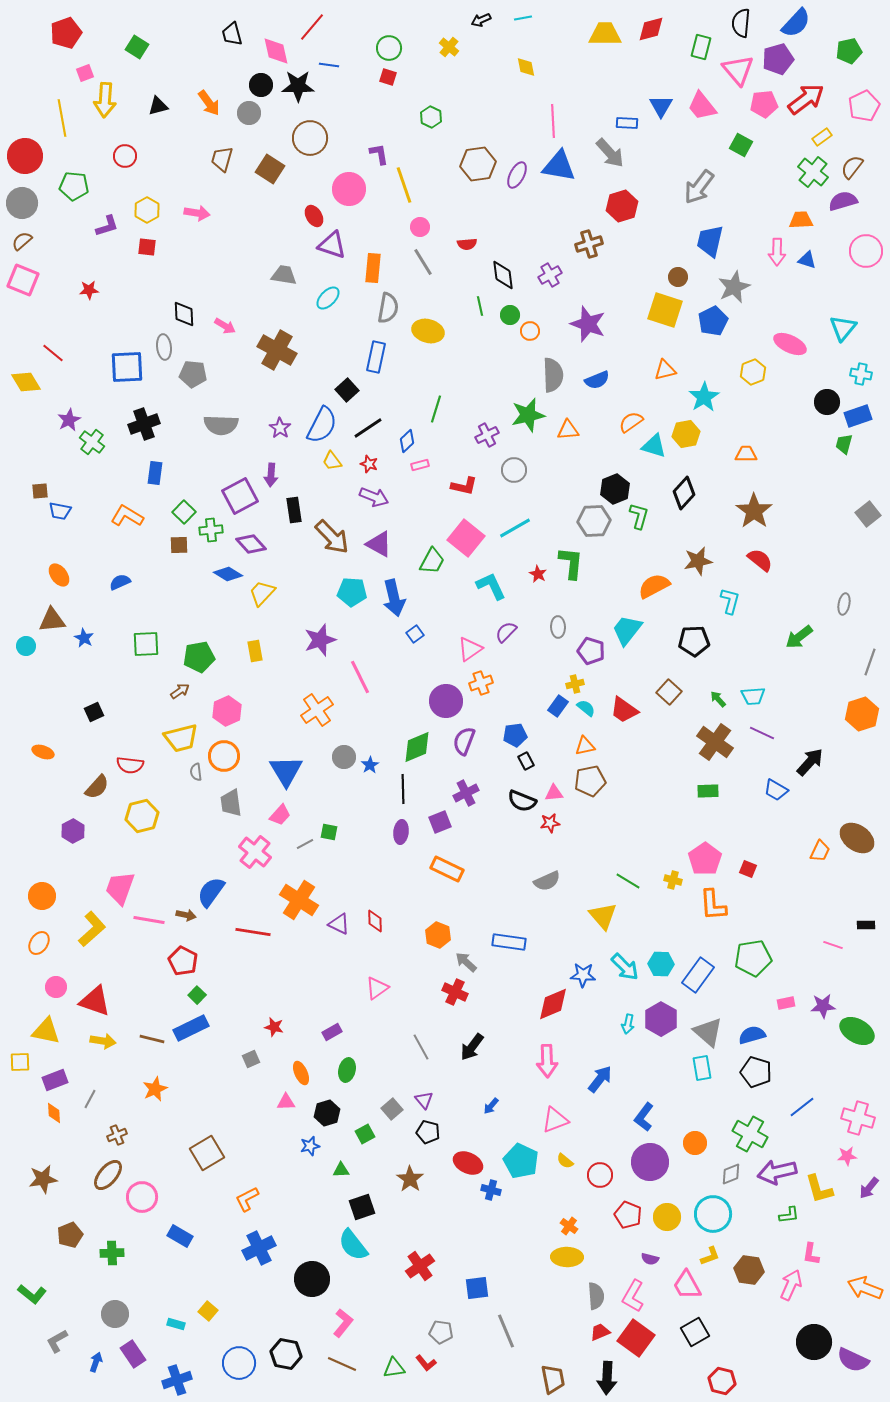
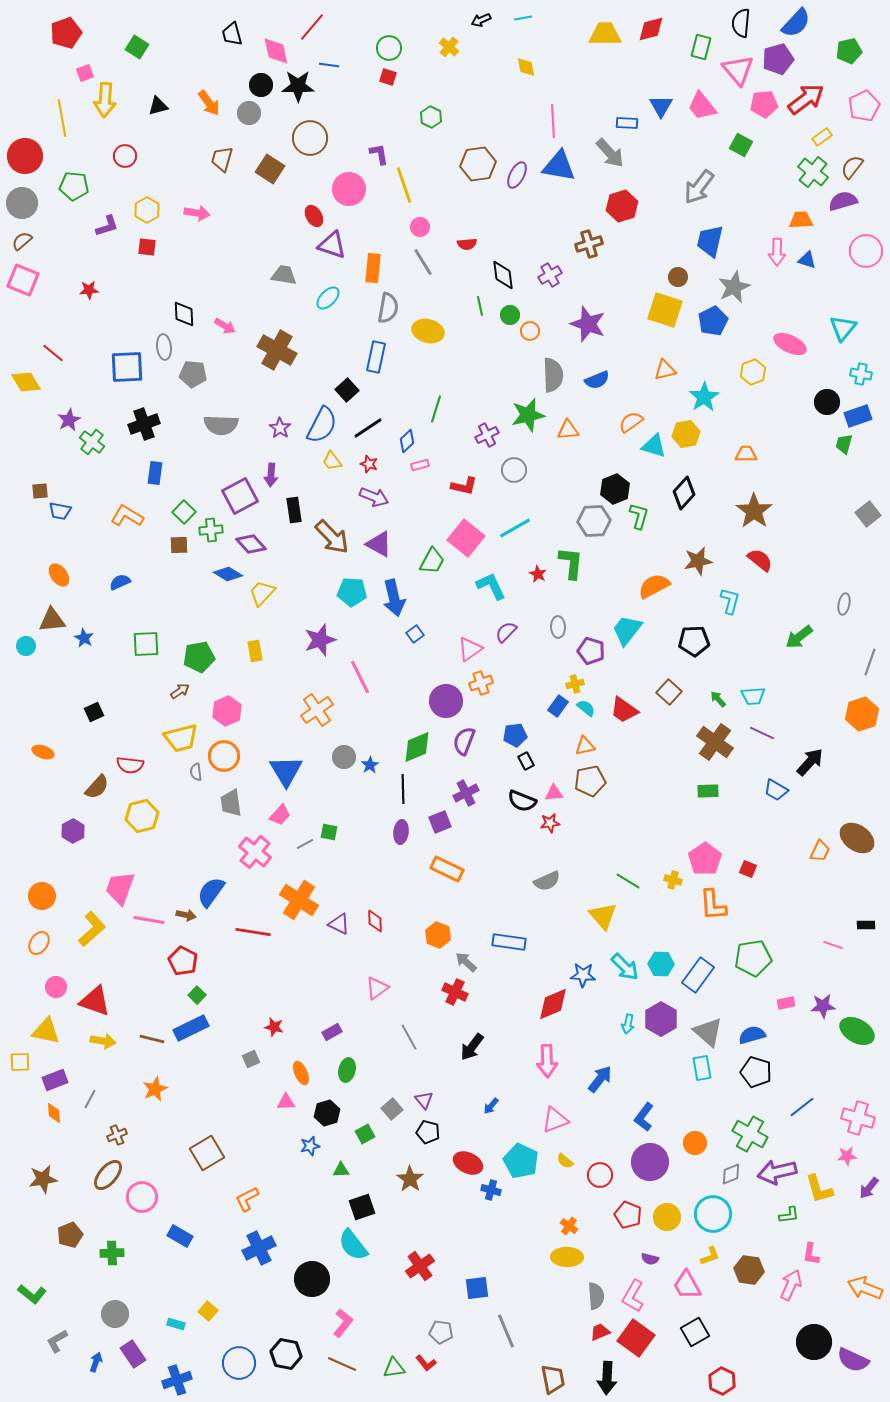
gray line at (421, 1047): moved 12 px left, 10 px up
red hexagon at (722, 1381): rotated 12 degrees clockwise
